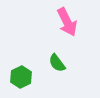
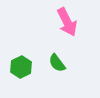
green hexagon: moved 10 px up
